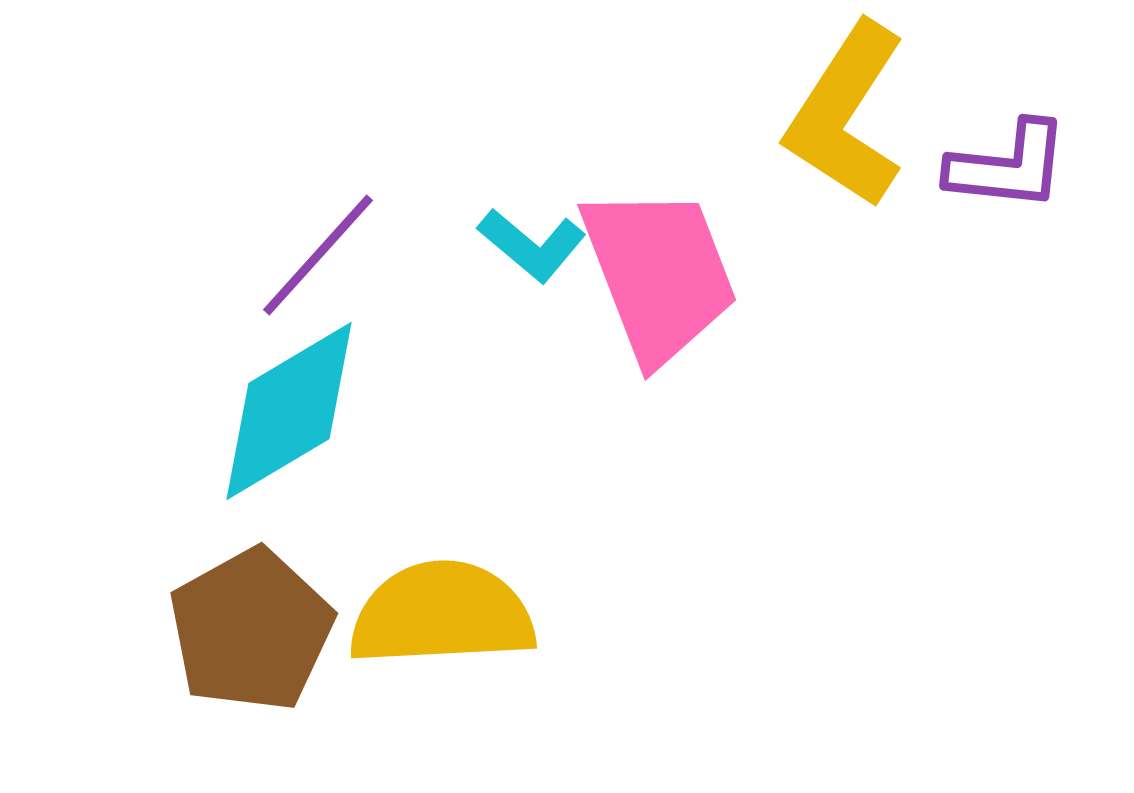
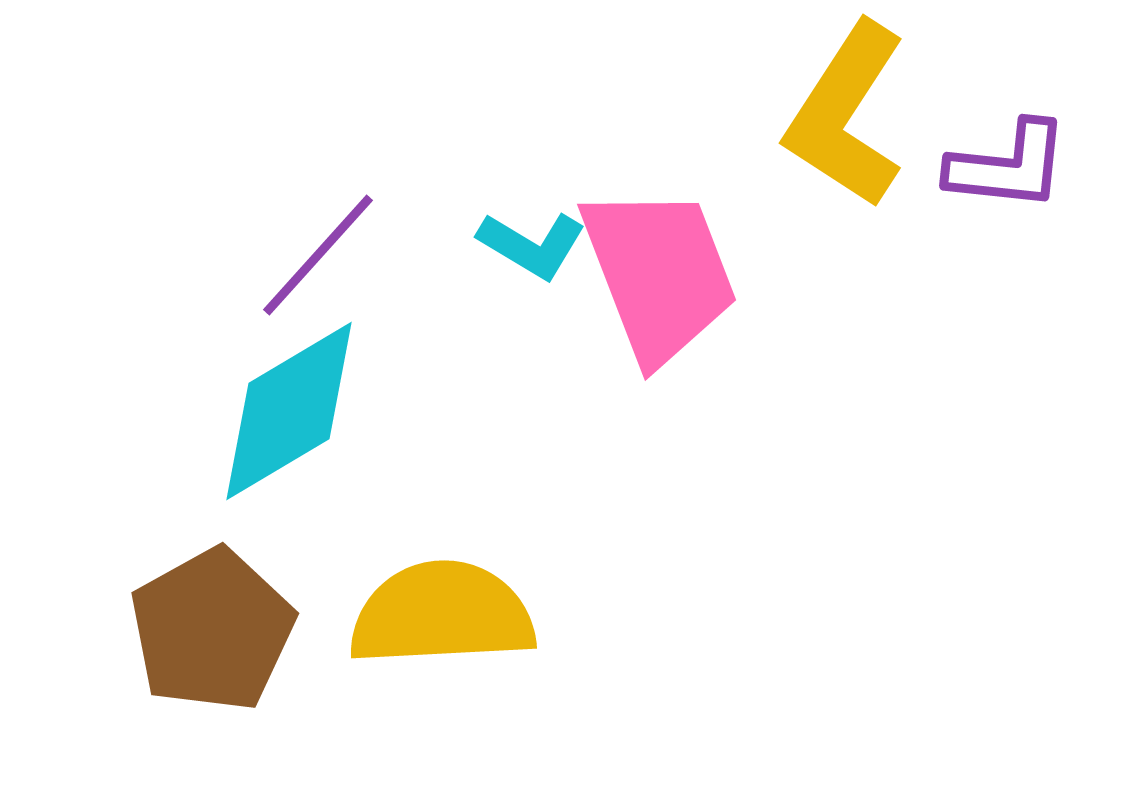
cyan L-shape: rotated 9 degrees counterclockwise
brown pentagon: moved 39 px left
